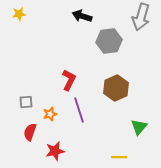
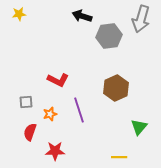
gray arrow: moved 2 px down
gray hexagon: moved 5 px up
red L-shape: moved 11 px left; rotated 90 degrees clockwise
red star: rotated 12 degrees clockwise
